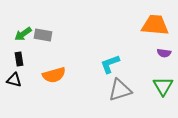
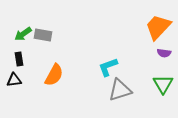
orange trapezoid: moved 3 px right, 2 px down; rotated 52 degrees counterclockwise
cyan L-shape: moved 2 px left, 3 px down
orange semicircle: rotated 45 degrees counterclockwise
black triangle: rotated 21 degrees counterclockwise
green triangle: moved 2 px up
